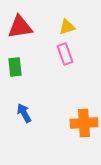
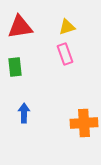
blue arrow: rotated 30 degrees clockwise
